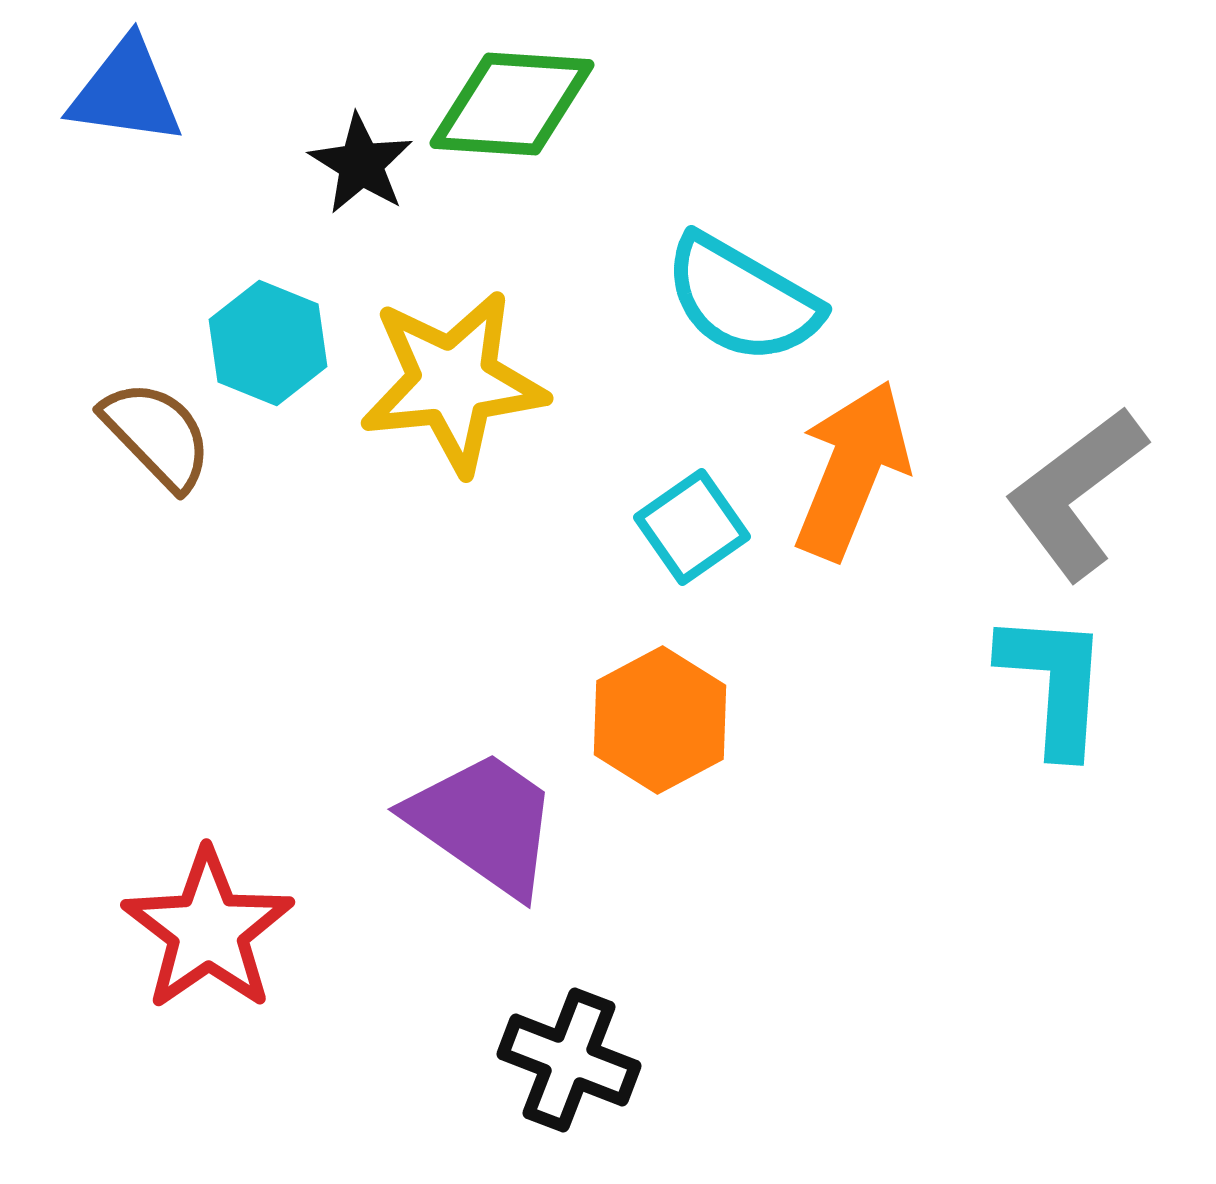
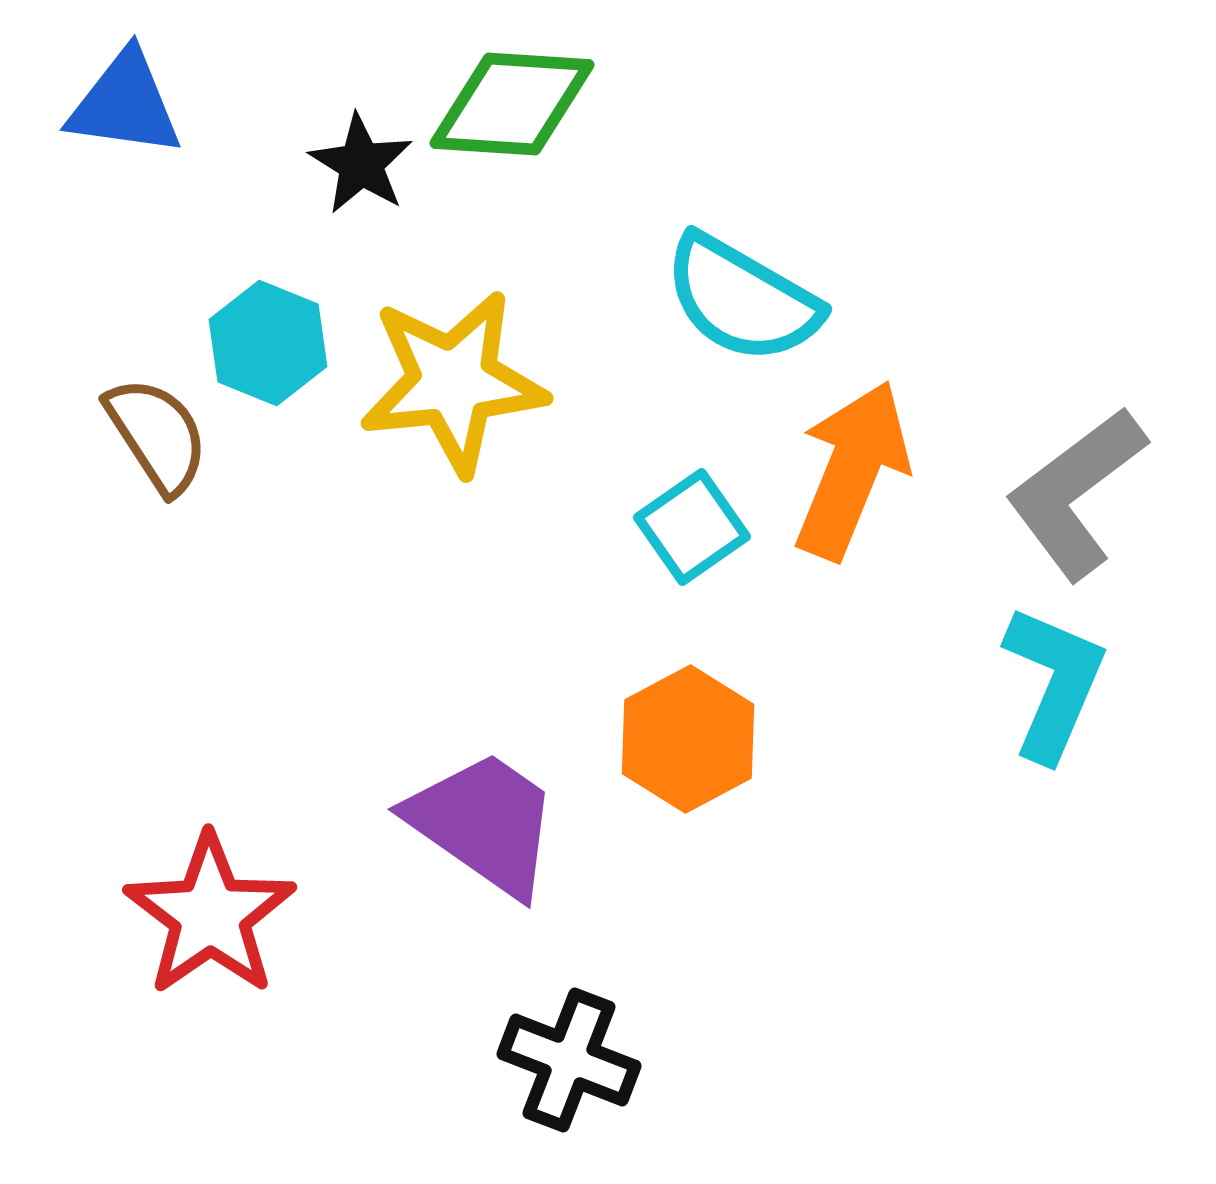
blue triangle: moved 1 px left, 12 px down
brown semicircle: rotated 11 degrees clockwise
cyan L-shape: rotated 19 degrees clockwise
orange hexagon: moved 28 px right, 19 px down
red star: moved 2 px right, 15 px up
